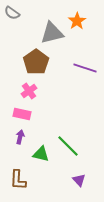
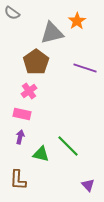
purple triangle: moved 9 px right, 5 px down
